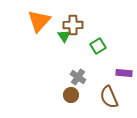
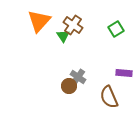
brown cross: rotated 36 degrees clockwise
green triangle: moved 1 px left
green square: moved 18 px right, 17 px up
brown circle: moved 2 px left, 9 px up
